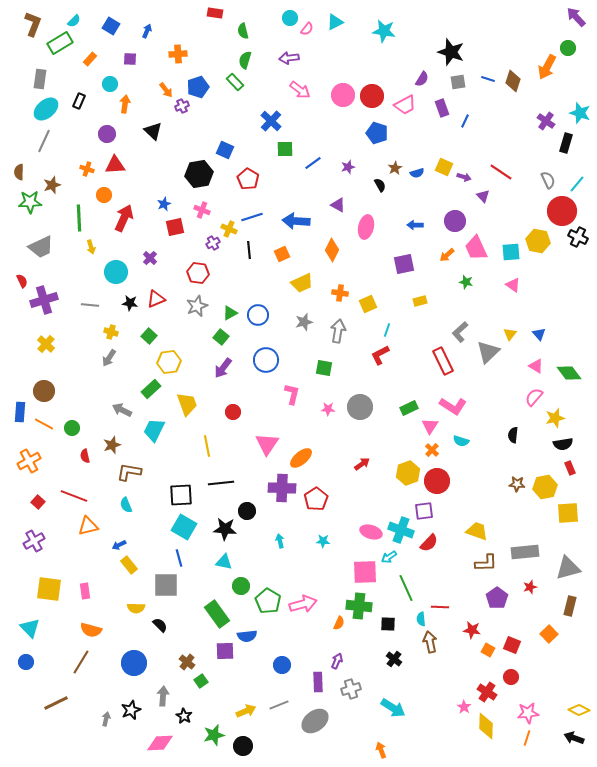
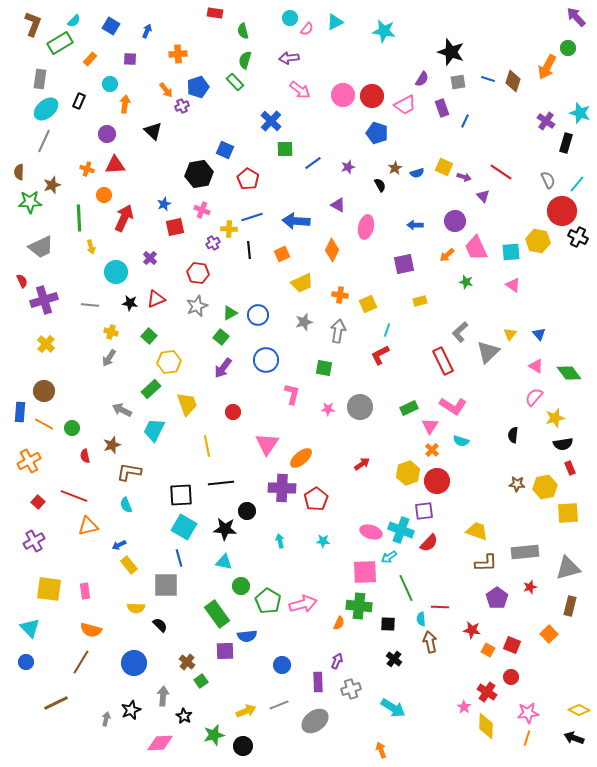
yellow cross at (229, 229): rotated 21 degrees counterclockwise
orange cross at (340, 293): moved 2 px down
